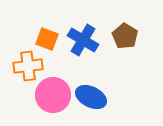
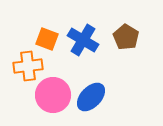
brown pentagon: moved 1 px right, 1 px down
blue ellipse: rotated 72 degrees counterclockwise
